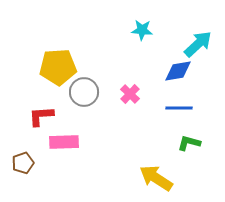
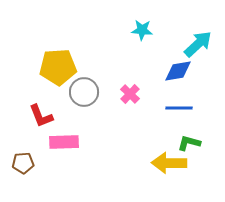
red L-shape: rotated 108 degrees counterclockwise
brown pentagon: rotated 15 degrees clockwise
yellow arrow: moved 13 px right, 15 px up; rotated 32 degrees counterclockwise
